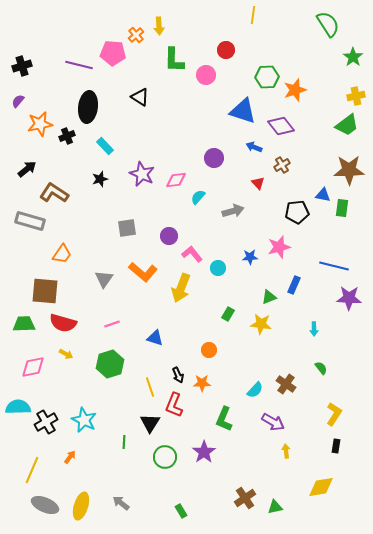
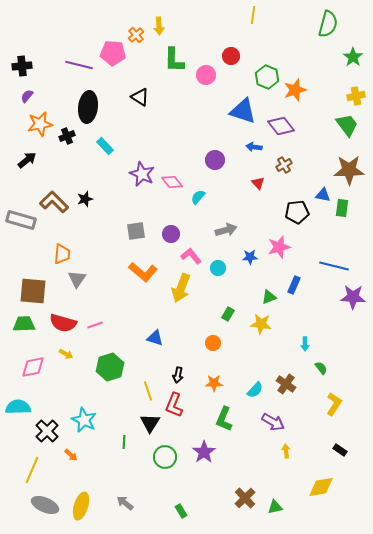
green semicircle at (328, 24): rotated 48 degrees clockwise
red circle at (226, 50): moved 5 px right, 6 px down
black cross at (22, 66): rotated 12 degrees clockwise
green hexagon at (267, 77): rotated 25 degrees clockwise
purple semicircle at (18, 101): moved 9 px right, 5 px up
green trapezoid at (347, 125): rotated 90 degrees counterclockwise
blue arrow at (254, 147): rotated 14 degrees counterclockwise
purple circle at (214, 158): moved 1 px right, 2 px down
brown cross at (282, 165): moved 2 px right
black arrow at (27, 169): moved 9 px up
black star at (100, 179): moved 15 px left, 20 px down
pink diamond at (176, 180): moved 4 px left, 2 px down; rotated 60 degrees clockwise
brown L-shape at (54, 193): moved 9 px down; rotated 12 degrees clockwise
gray arrow at (233, 211): moved 7 px left, 19 px down
gray rectangle at (30, 221): moved 9 px left, 1 px up
gray square at (127, 228): moved 9 px right, 3 px down
purple circle at (169, 236): moved 2 px right, 2 px up
orange trapezoid at (62, 254): rotated 30 degrees counterclockwise
pink L-shape at (192, 254): moved 1 px left, 2 px down
gray triangle at (104, 279): moved 27 px left
brown square at (45, 291): moved 12 px left
purple star at (349, 298): moved 4 px right, 1 px up
pink line at (112, 324): moved 17 px left, 1 px down
cyan arrow at (314, 329): moved 9 px left, 15 px down
orange circle at (209, 350): moved 4 px right, 7 px up
green hexagon at (110, 364): moved 3 px down
black arrow at (178, 375): rotated 35 degrees clockwise
orange star at (202, 383): moved 12 px right
yellow line at (150, 387): moved 2 px left, 4 px down
yellow L-shape at (334, 414): moved 10 px up
black cross at (46, 422): moved 1 px right, 9 px down; rotated 15 degrees counterclockwise
black rectangle at (336, 446): moved 4 px right, 4 px down; rotated 64 degrees counterclockwise
orange arrow at (70, 457): moved 1 px right, 2 px up; rotated 96 degrees clockwise
brown cross at (245, 498): rotated 10 degrees counterclockwise
gray arrow at (121, 503): moved 4 px right
